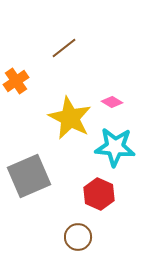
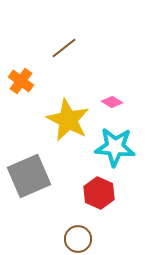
orange cross: moved 5 px right; rotated 20 degrees counterclockwise
yellow star: moved 2 px left, 2 px down
red hexagon: moved 1 px up
brown circle: moved 2 px down
